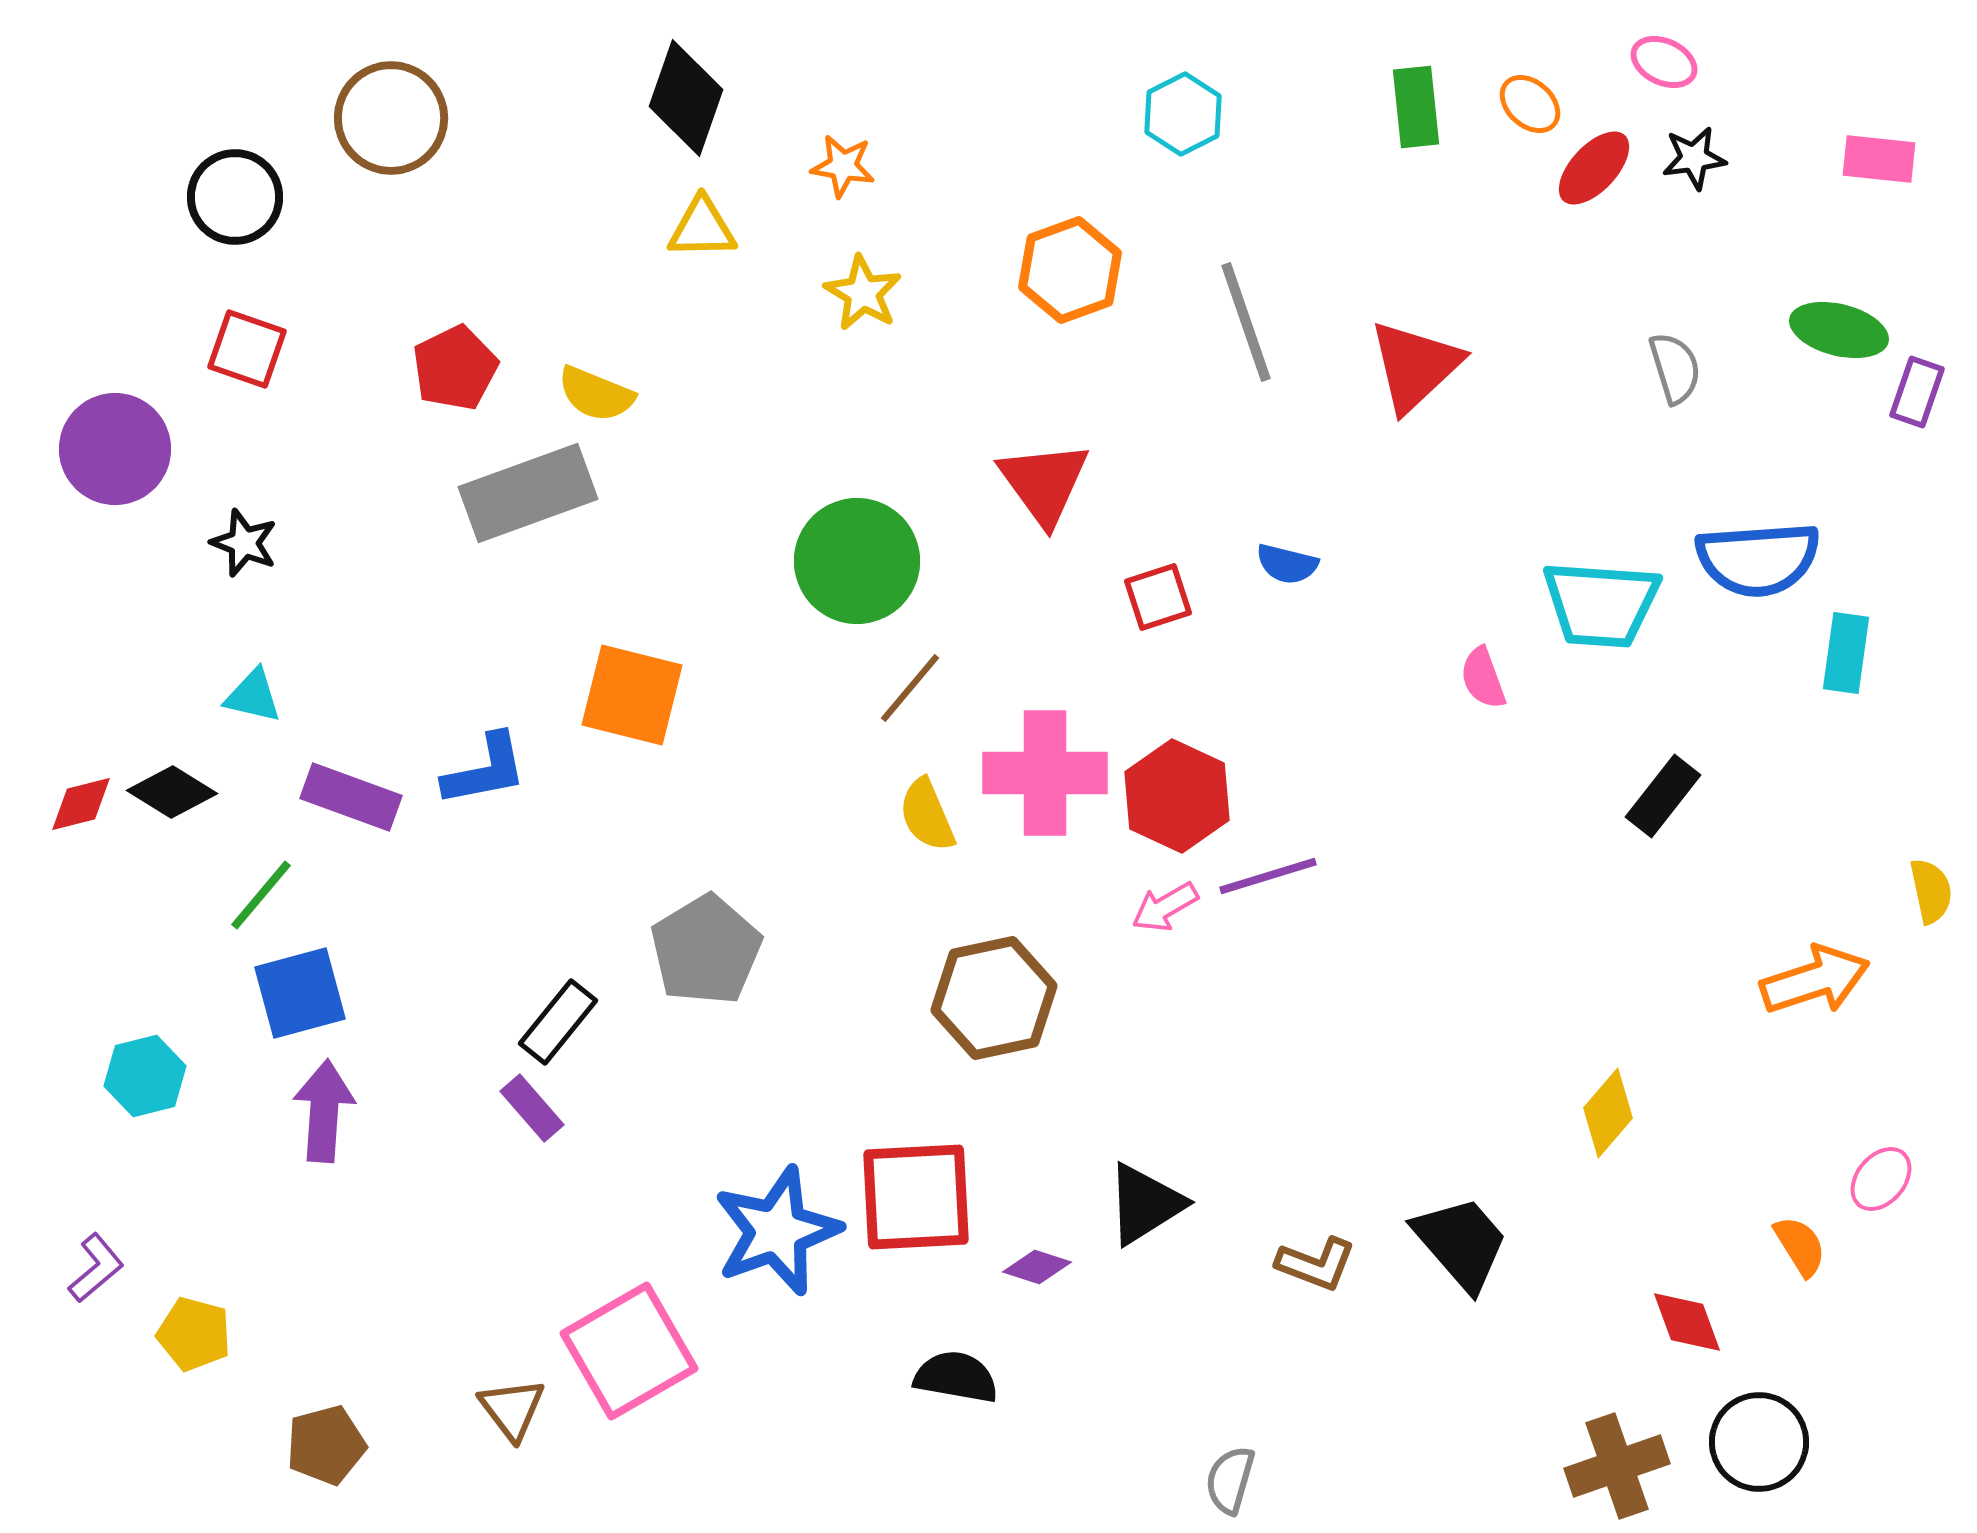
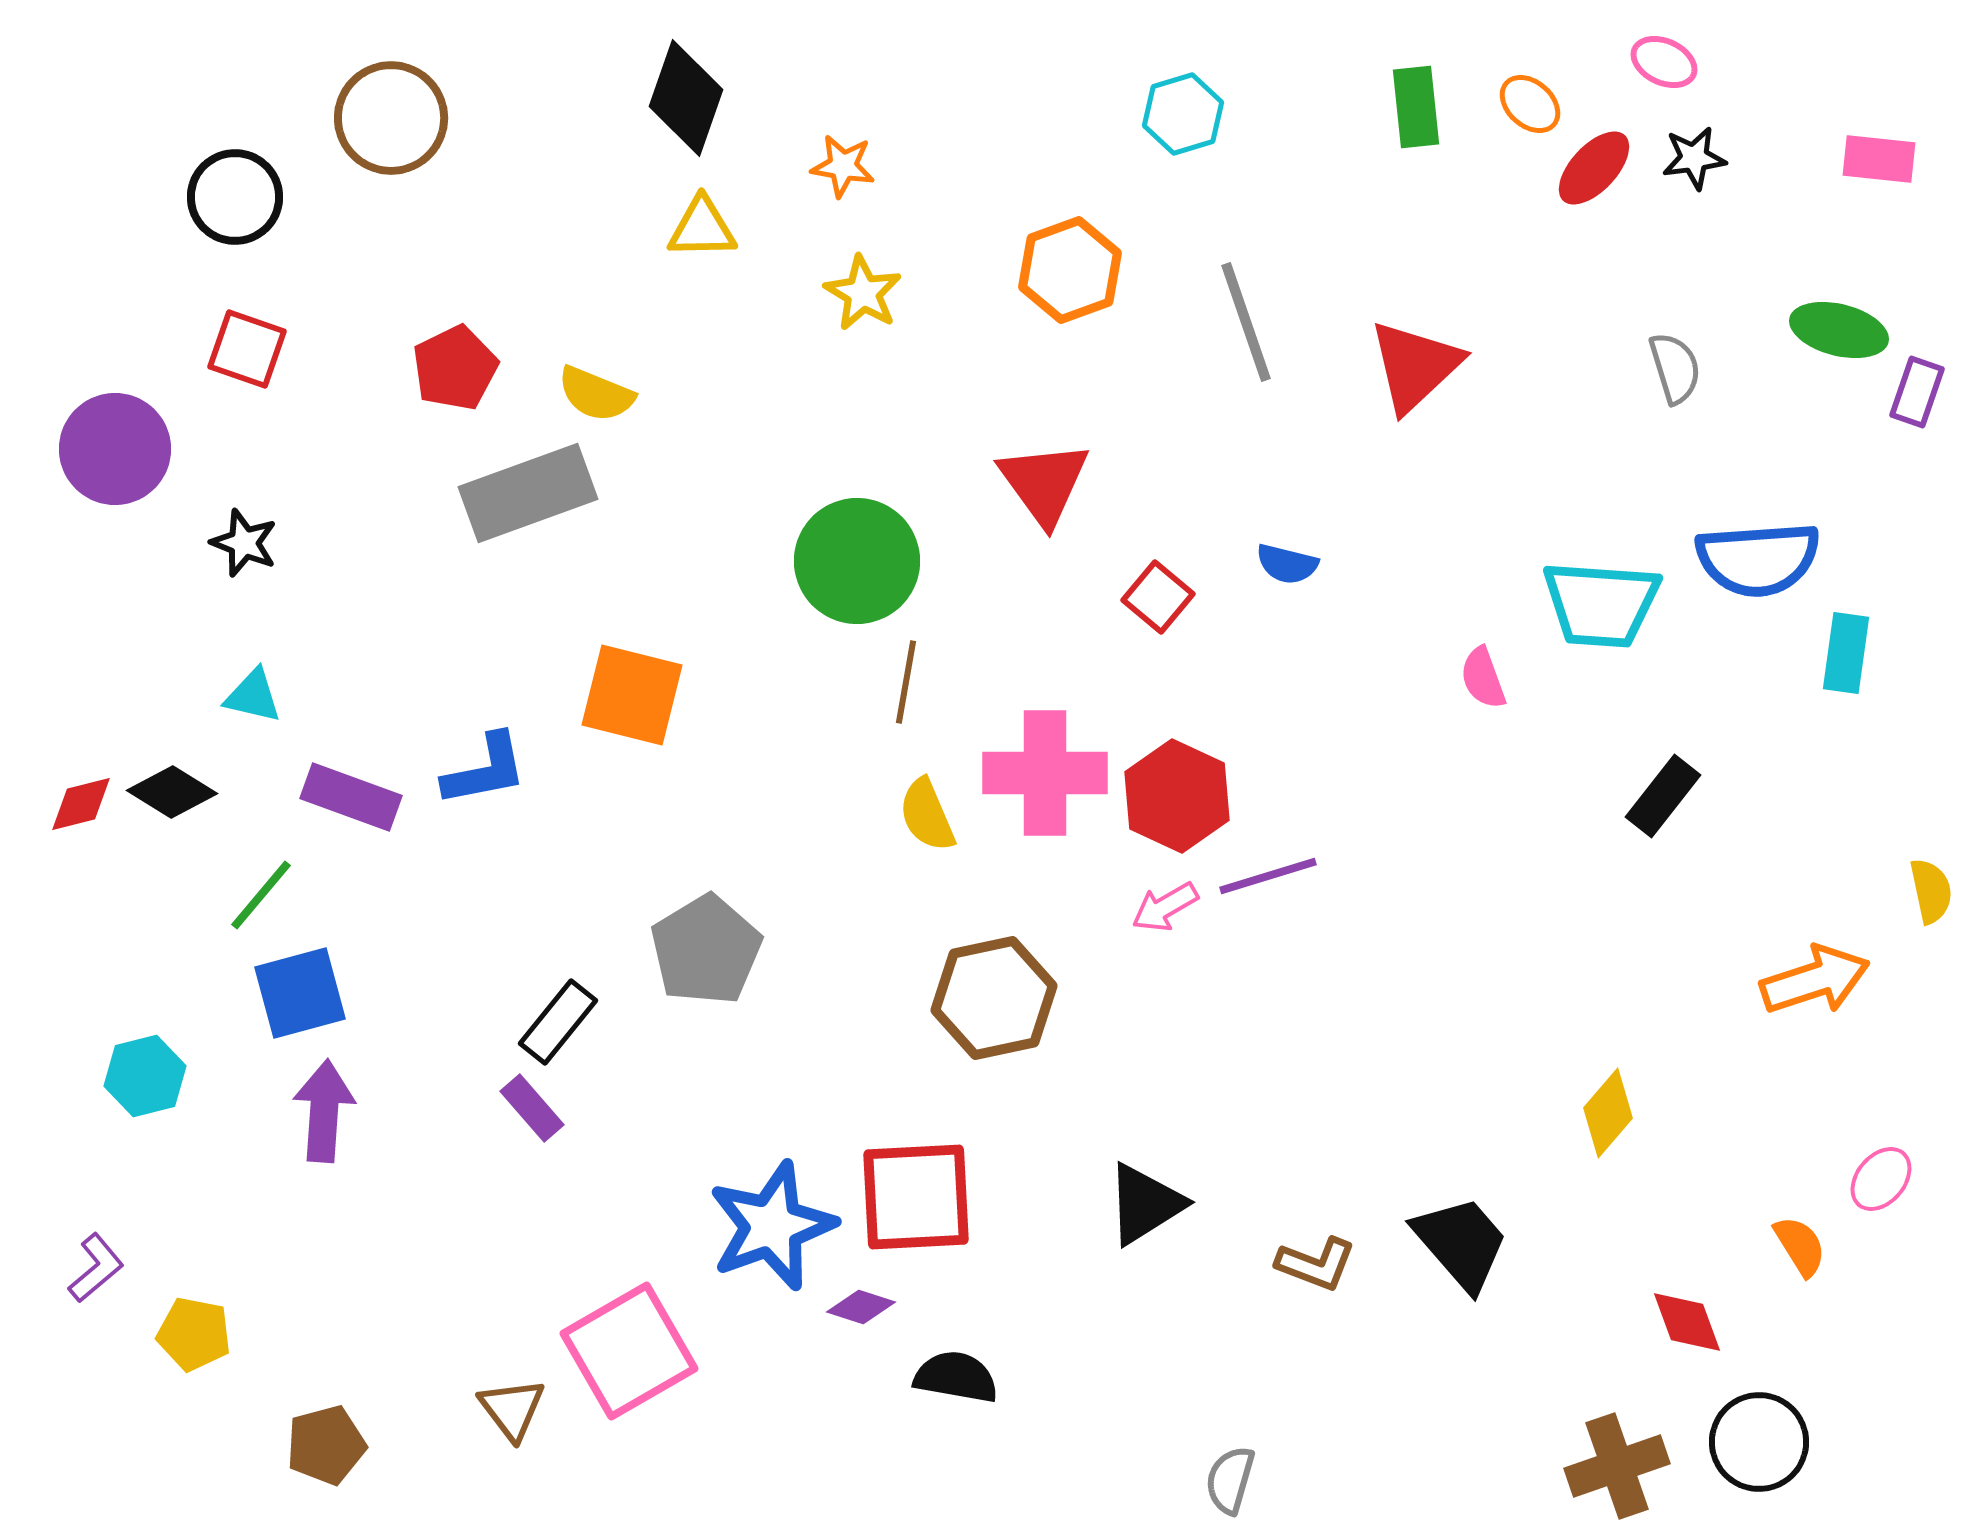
cyan hexagon at (1183, 114): rotated 10 degrees clockwise
red square at (1158, 597): rotated 32 degrees counterclockwise
brown line at (910, 688): moved 4 px left, 6 px up; rotated 30 degrees counterclockwise
blue star at (777, 1231): moved 5 px left, 5 px up
purple diamond at (1037, 1267): moved 176 px left, 40 px down
yellow pentagon at (194, 1334): rotated 4 degrees counterclockwise
